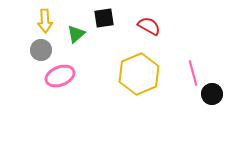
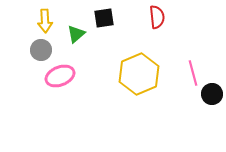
red semicircle: moved 8 px right, 9 px up; rotated 55 degrees clockwise
